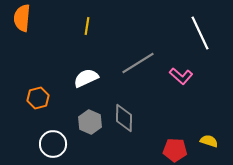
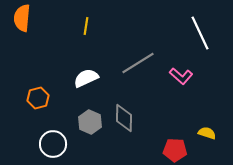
yellow line: moved 1 px left
yellow semicircle: moved 2 px left, 8 px up
